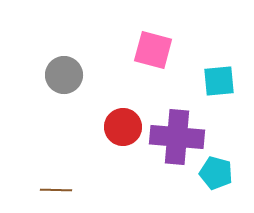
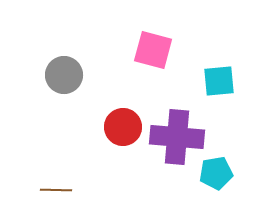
cyan pentagon: rotated 24 degrees counterclockwise
